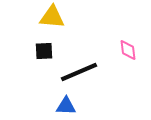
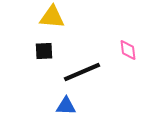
black line: moved 3 px right
